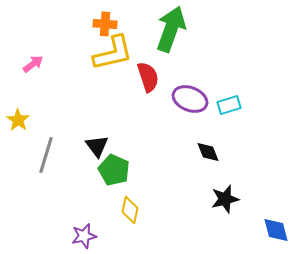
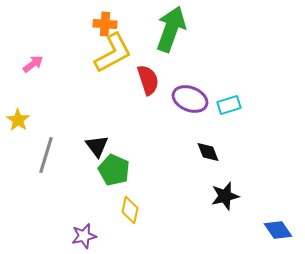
yellow L-shape: rotated 15 degrees counterclockwise
red semicircle: moved 3 px down
black star: moved 3 px up
blue diamond: moved 2 px right; rotated 20 degrees counterclockwise
